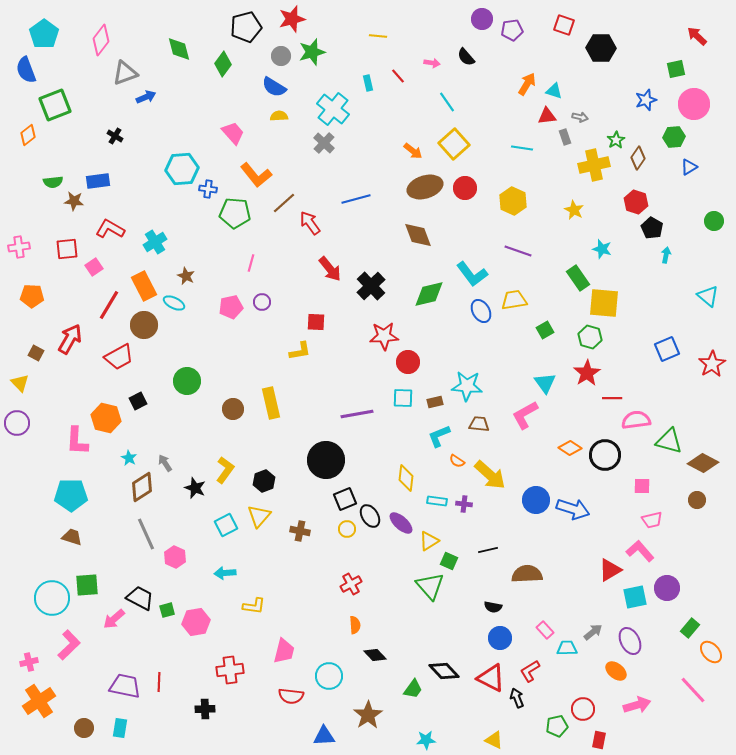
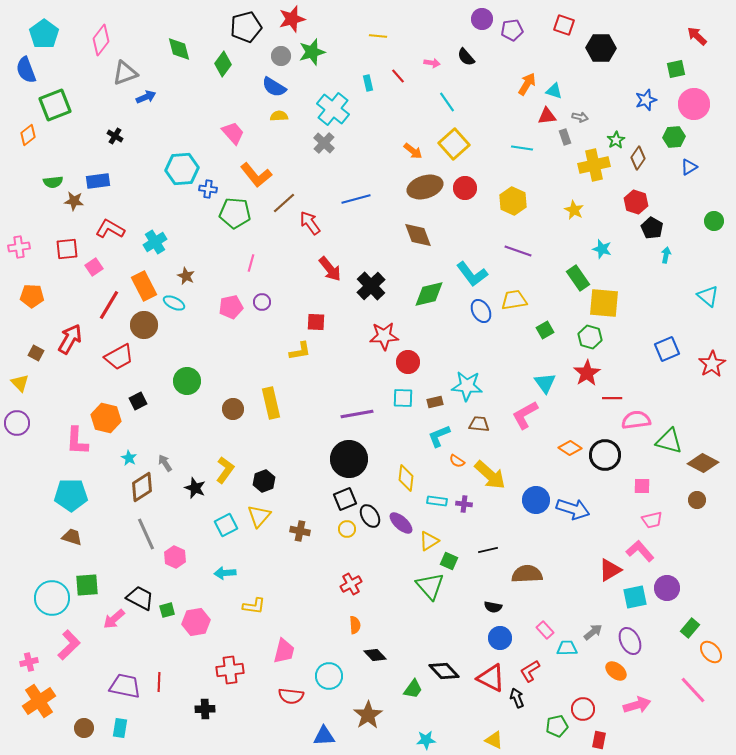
black circle at (326, 460): moved 23 px right, 1 px up
